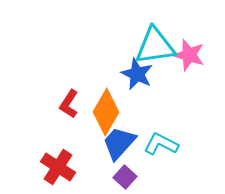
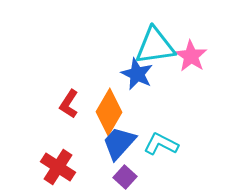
pink star: moved 2 px right, 1 px down; rotated 16 degrees clockwise
orange diamond: moved 3 px right
